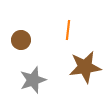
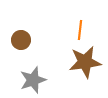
orange line: moved 12 px right
brown star: moved 5 px up
